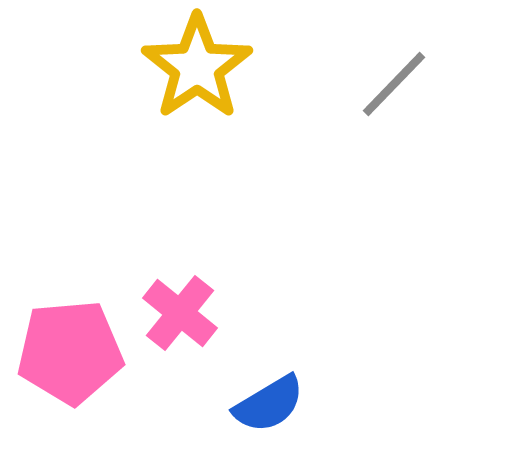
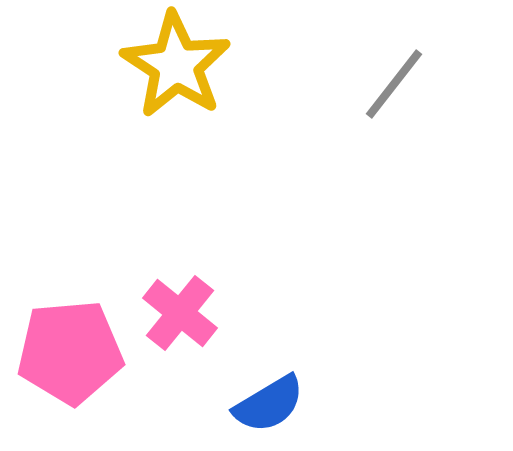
yellow star: moved 21 px left, 2 px up; rotated 5 degrees counterclockwise
gray line: rotated 6 degrees counterclockwise
